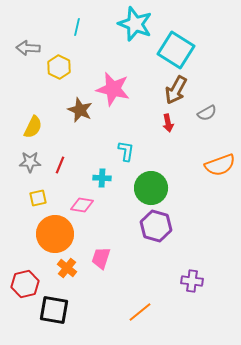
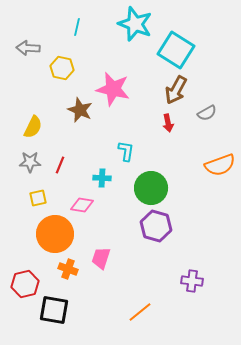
yellow hexagon: moved 3 px right, 1 px down; rotated 15 degrees counterclockwise
orange cross: moved 1 px right, 1 px down; rotated 18 degrees counterclockwise
